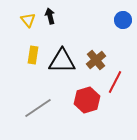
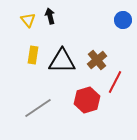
brown cross: moved 1 px right
